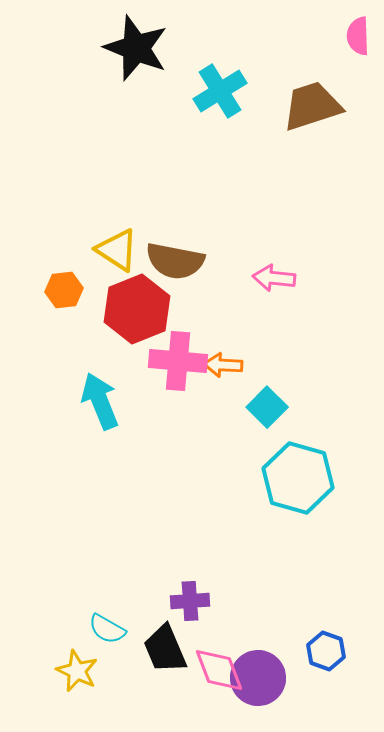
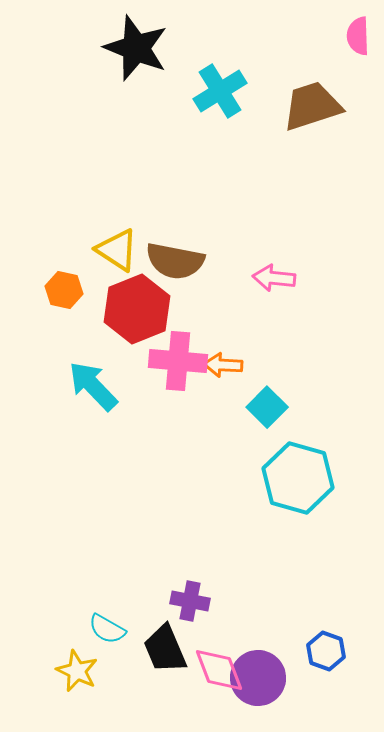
orange hexagon: rotated 18 degrees clockwise
cyan arrow: moved 7 px left, 15 px up; rotated 22 degrees counterclockwise
purple cross: rotated 15 degrees clockwise
